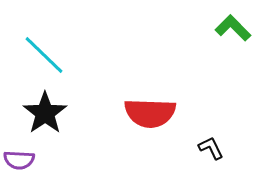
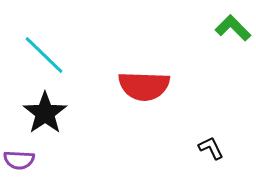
red semicircle: moved 6 px left, 27 px up
